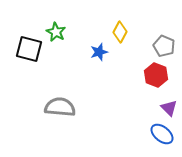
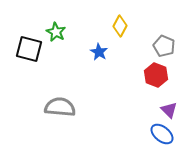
yellow diamond: moved 6 px up
blue star: rotated 24 degrees counterclockwise
purple triangle: moved 2 px down
